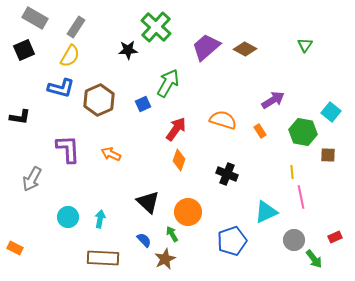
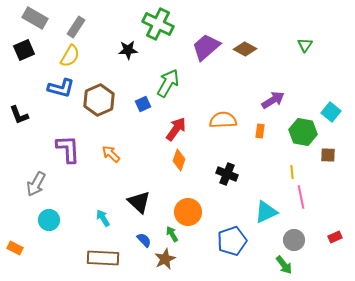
green cross at (156, 27): moved 2 px right, 3 px up; rotated 16 degrees counterclockwise
black L-shape at (20, 117): moved 1 px left, 2 px up; rotated 60 degrees clockwise
orange semicircle at (223, 120): rotated 20 degrees counterclockwise
orange rectangle at (260, 131): rotated 40 degrees clockwise
orange arrow at (111, 154): rotated 18 degrees clockwise
gray arrow at (32, 179): moved 4 px right, 5 px down
black triangle at (148, 202): moved 9 px left
cyan circle at (68, 217): moved 19 px left, 3 px down
cyan arrow at (100, 219): moved 3 px right, 1 px up; rotated 42 degrees counterclockwise
green arrow at (314, 259): moved 30 px left, 6 px down
